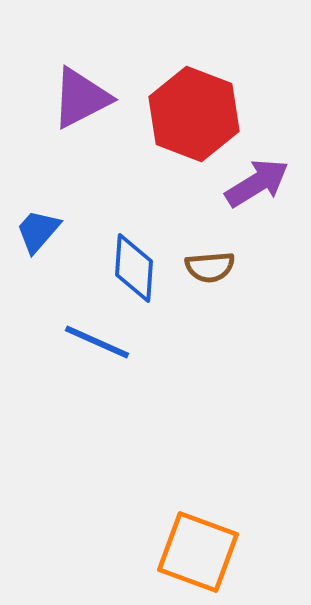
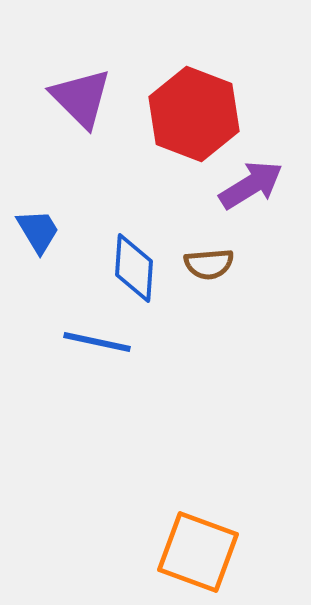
purple triangle: rotated 48 degrees counterclockwise
purple arrow: moved 6 px left, 2 px down
blue trapezoid: rotated 108 degrees clockwise
brown semicircle: moved 1 px left, 3 px up
blue line: rotated 12 degrees counterclockwise
